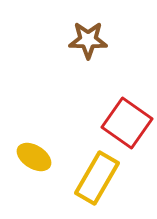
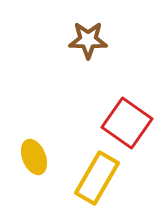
yellow ellipse: rotated 36 degrees clockwise
